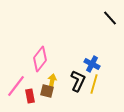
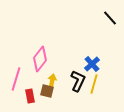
blue cross: rotated 21 degrees clockwise
pink line: moved 7 px up; rotated 20 degrees counterclockwise
